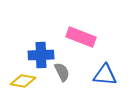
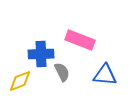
pink rectangle: moved 1 px left, 3 px down
blue cross: moved 1 px up
yellow diamond: moved 3 px left; rotated 30 degrees counterclockwise
